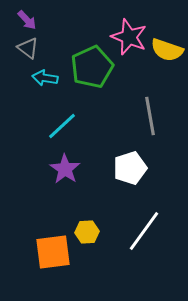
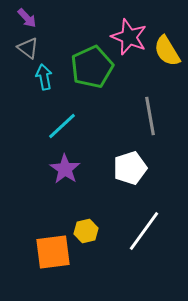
purple arrow: moved 2 px up
yellow semicircle: moved 1 px down; rotated 40 degrees clockwise
cyan arrow: moved 1 px left, 1 px up; rotated 70 degrees clockwise
yellow hexagon: moved 1 px left, 1 px up; rotated 10 degrees counterclockwise
